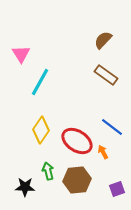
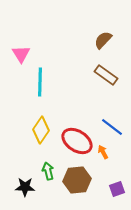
cyan line: rotated 28 degrees counterclockwise
